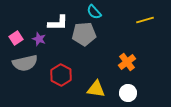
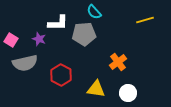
pink square: moved 5 px left, 2 px down; rotated 24 degrees counterclockwise
orange cross: moved 9 px left
